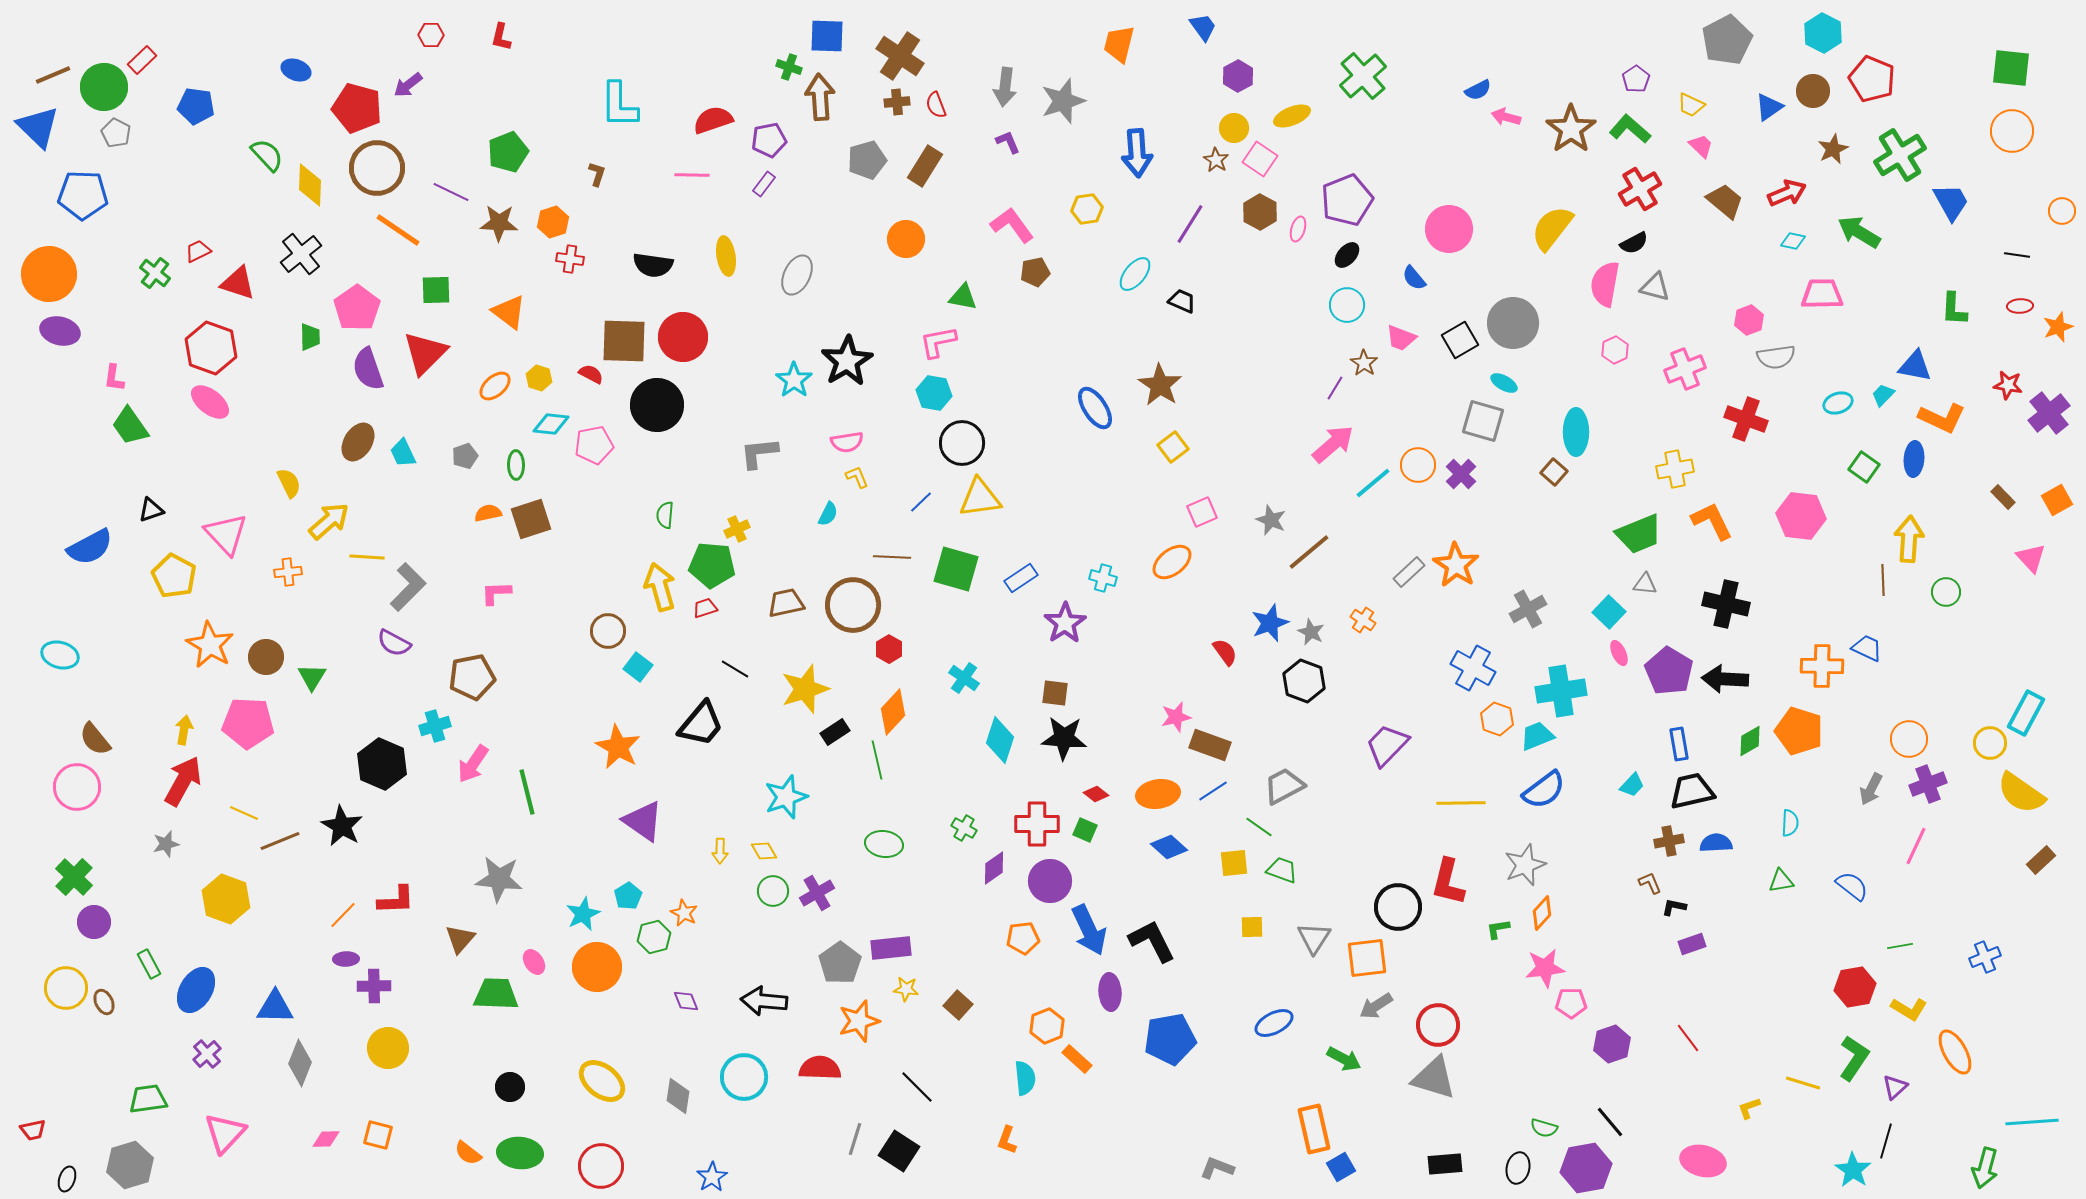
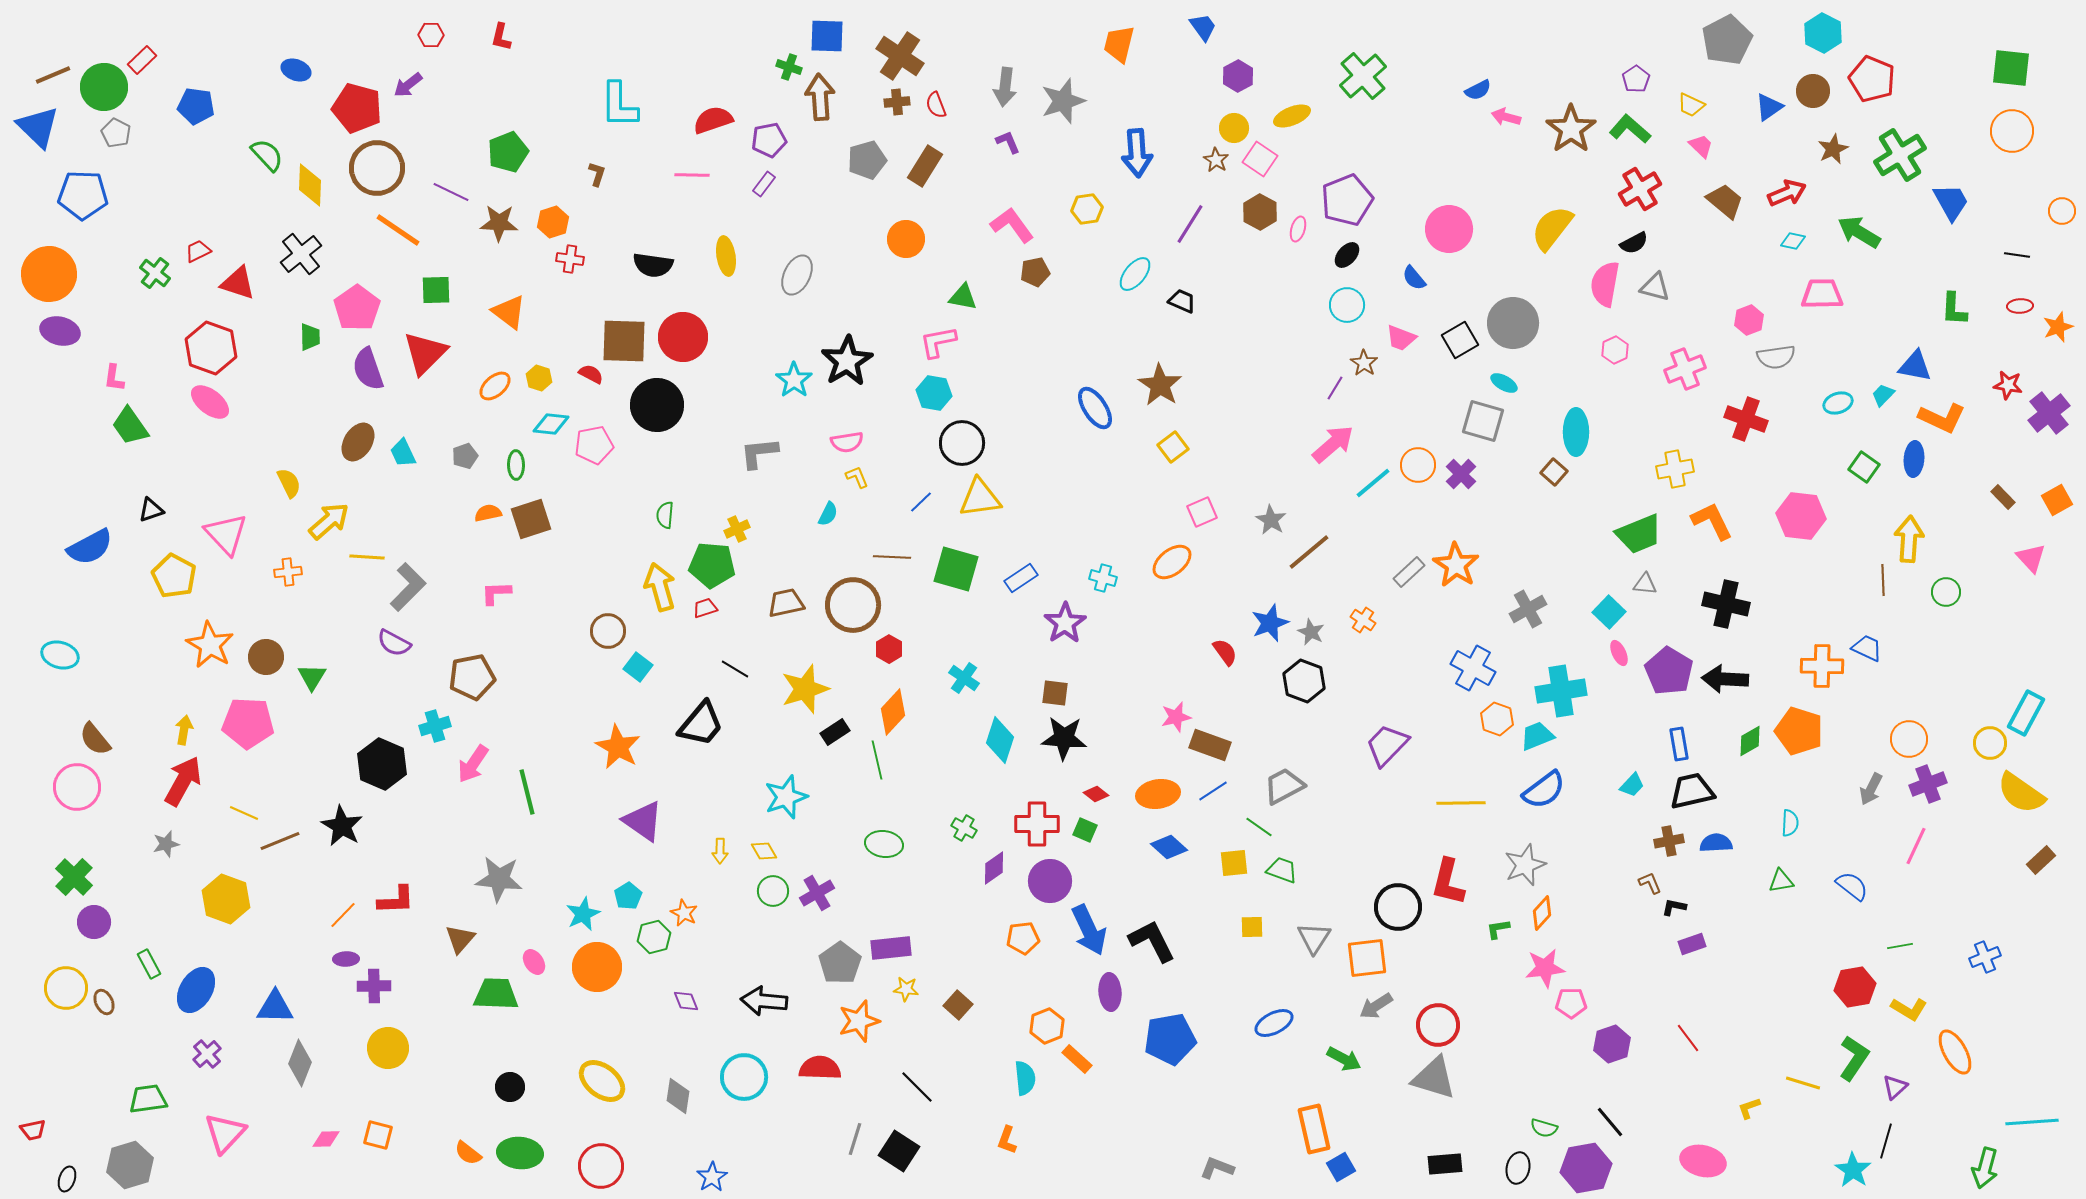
gray star at (1271, 520): rotated 8 degrees clockwise
